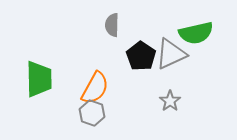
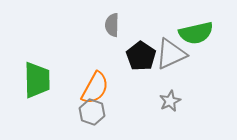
green trapezoid: moved 2 px left, 1 px down
gray star: rotated 10 degrees clockwise
gray hexagon: moved 1 px up
